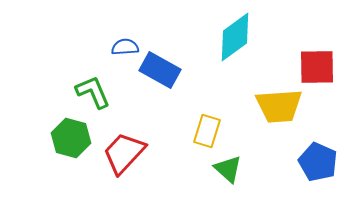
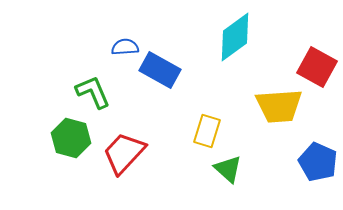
red square: rotated 30 degrees clockwise
